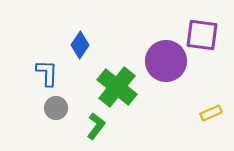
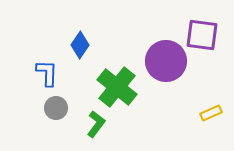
green L-shape: moved 2 px up
